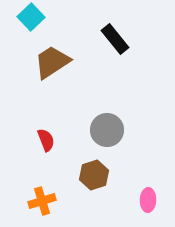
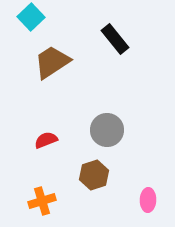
red semicircle: rotated 90 degrees counterclockwise
